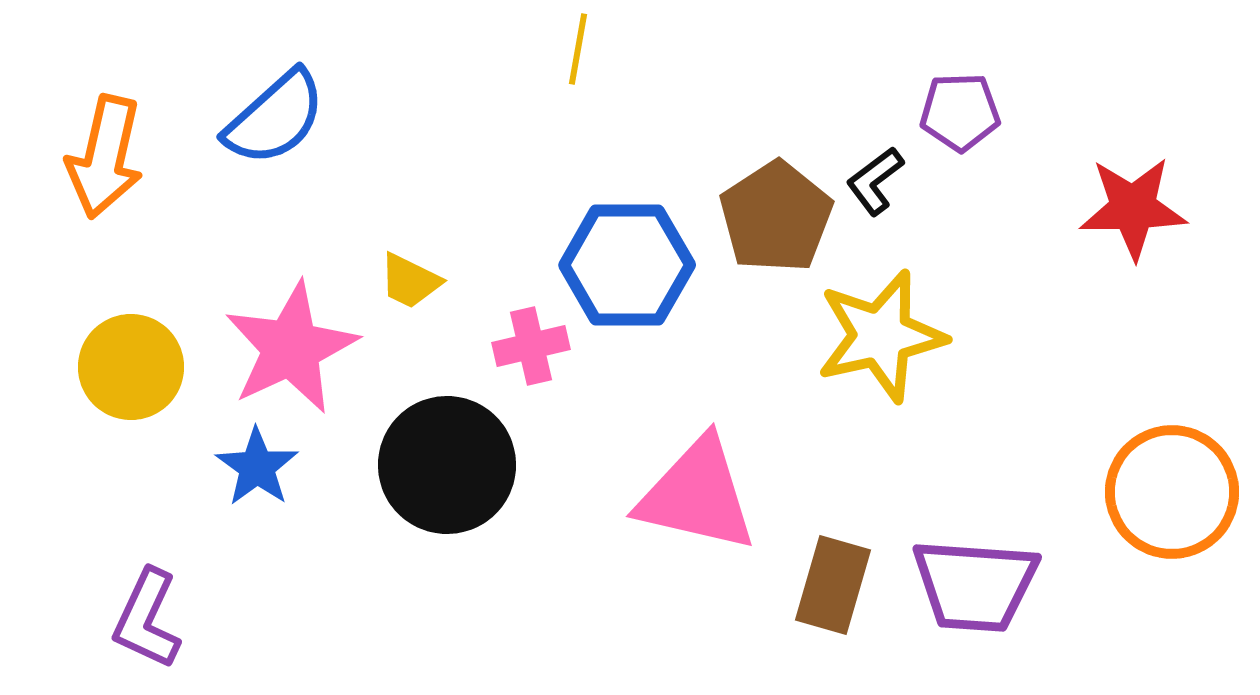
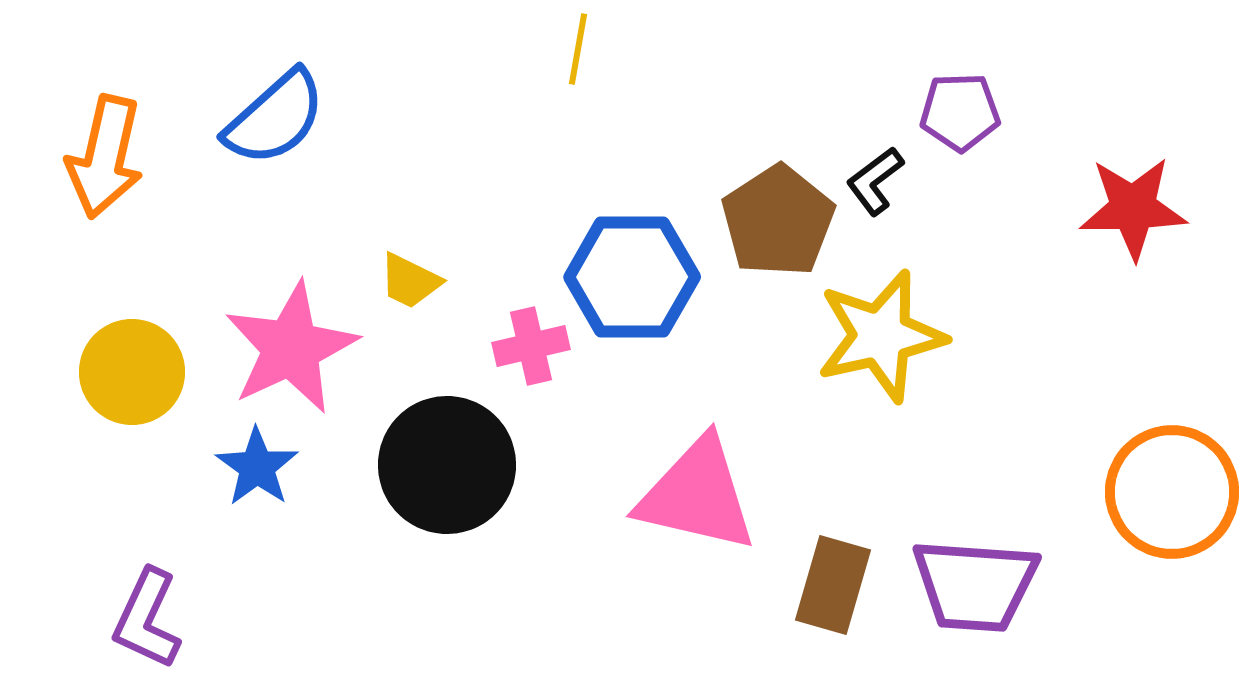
brown pentagon: moved 2 px right, 4 px down
blue hexagon: moved 5 px right, 12 px down
yellow circle: moved 1 px right, 5 px down
